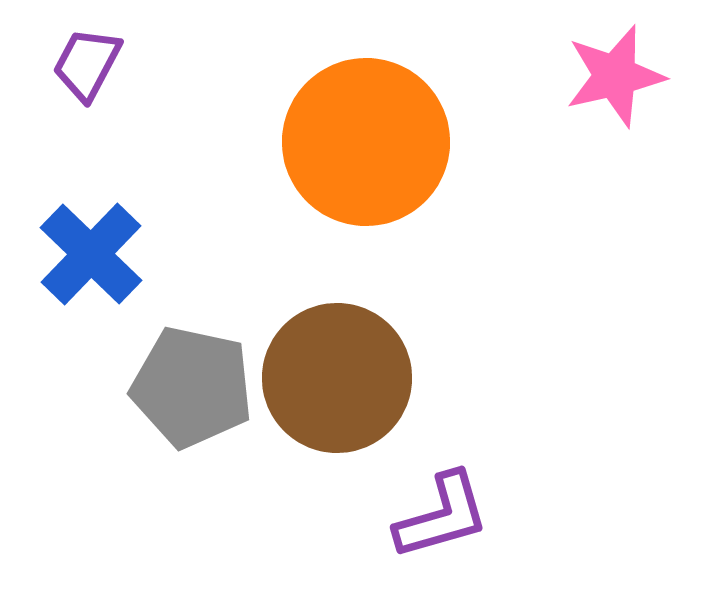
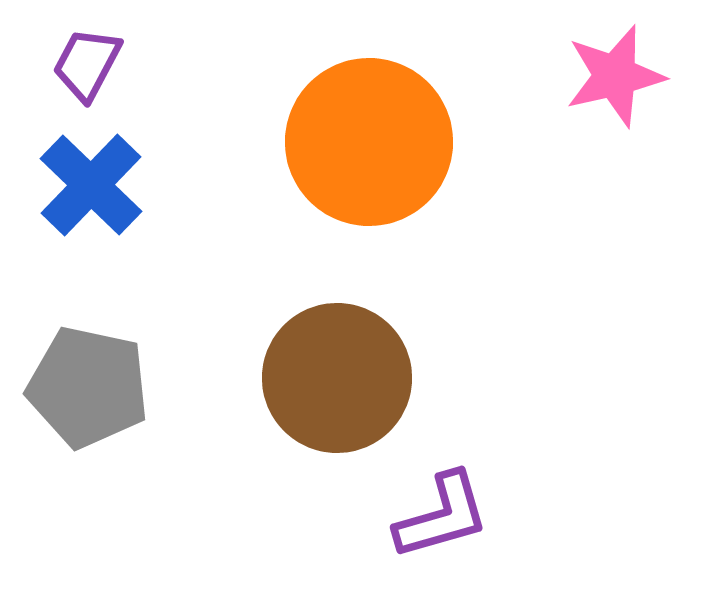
orange circle: moved 3 px right
blue cross: moved 69 px up
gray pentagon: moved 104 px left
